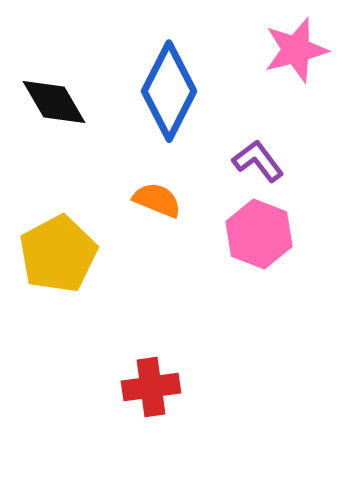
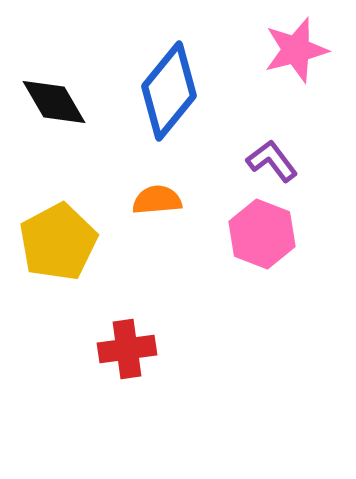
blue diamond: rotated 12 degrees clockwise
purple L-shape: moved 14 px right
orange semicircle: rotated 27 degrees counterclockwise
pink hexagon: moved 3 px right
yellow pentagon: moved 12 px up
red cross: moved 24 px left, 38 px up
